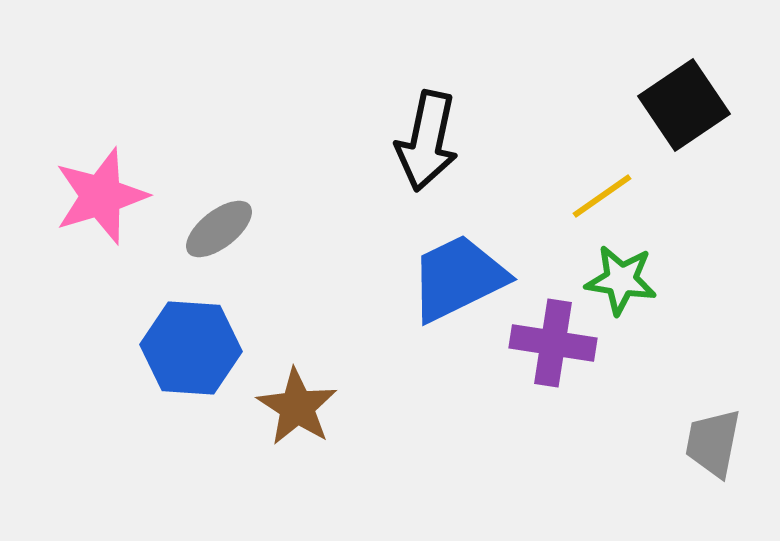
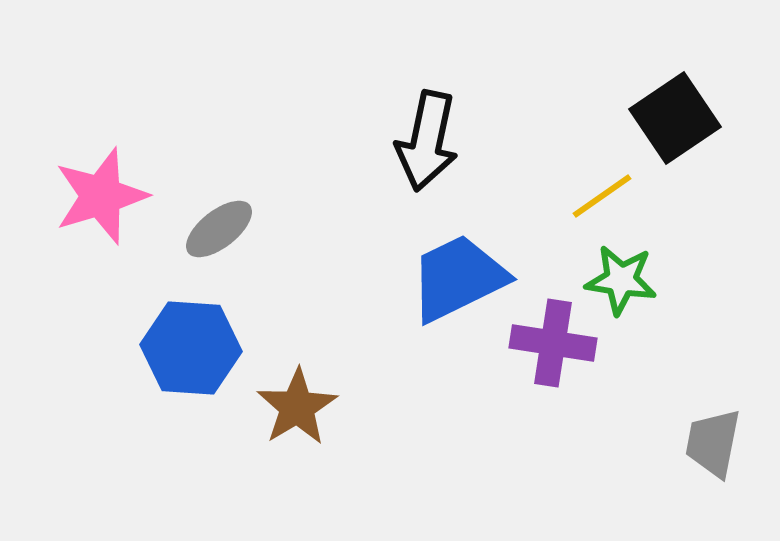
black square: moved 9 px left, 13 px down
brown star: rotated 8 degrees clockwise
